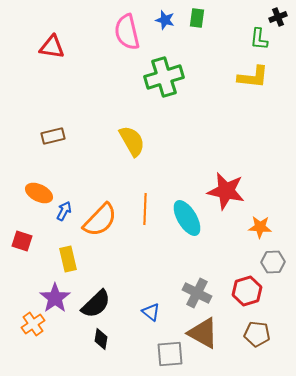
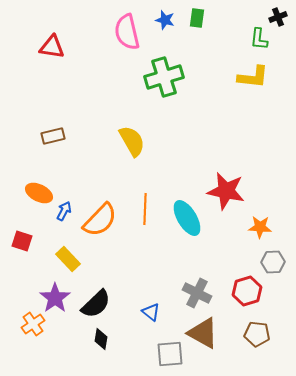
yellow rectangle: rotated 30 degrees counterclockwise
